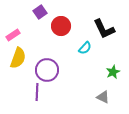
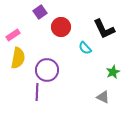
red circle: moved 1 px down
cyan semicircle: rotated 96 degrees clockwise
yellow semicircle: rotated 10 degrees counterclockwise
